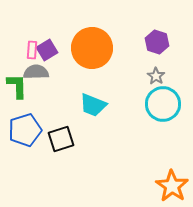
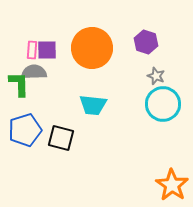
purple hexagon: moved 11 px left
purple square: rotated 30 degrees clockwise
gray semicircle: moved 2 px left
gray star: rotated 12 degrees counterclockwise
green L-shape: moved 2 px right, 2 px up
cyan trapezoid: rotated 16 degrees counterclockwise
black square: moved 1 px up; rotated 32 degrees clockwise
orange star: moved 1 px up
